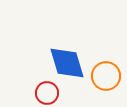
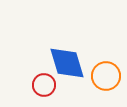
red circle: moved 3 px left, 8 px up
